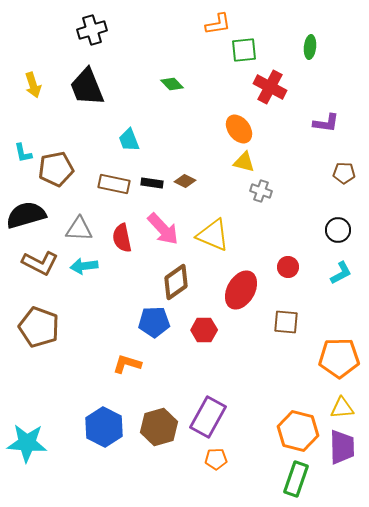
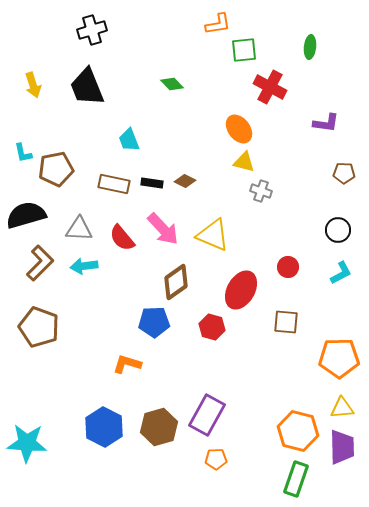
red semicircle at (122, 238): rotated 28 degrees counterclockwise
brown L-shape at (40, 263): rotated 72 degrees counterclockwise
red hexagon at (204, 330): moved 8 px right, 3 px up; rotated 15 degrees clockwise
purple rectangle at (208, 417): moved 1 px left, 2 px up
